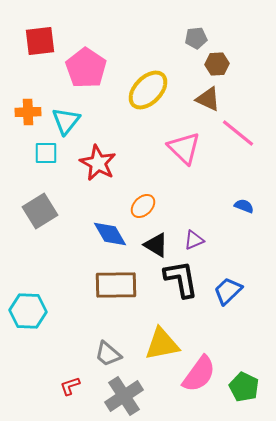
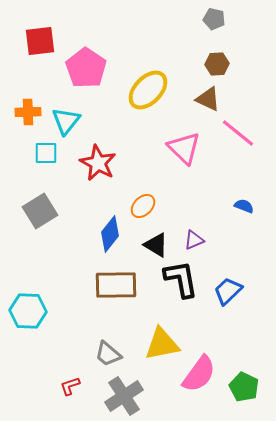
gray pentagon: moved 18 px right, 19 px up; rotated 20 degrees clockwise
blue diamond: rotated 69 degrees clockwise
